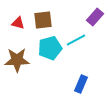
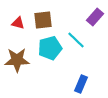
cyan line: rotated 72 degrees clockwise
